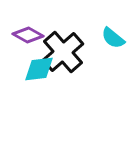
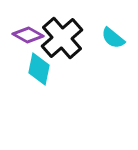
black cross: moved 1 px left, 14 px up
cyan diamond: rotated 72 degrees counterclockwise
